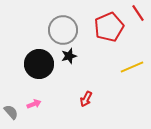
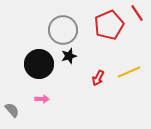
red line: moved 1 px left
red pentagon: moved 2 px up
yellow line: moved 3 px left, 5 px down
red arrow: moved 12 px right, 21 px up
pink arrow: moved 8 px right, 5 px up; rotated 24 degrees clockwise
gray semicircle: moved 1 px right, 2 px up
